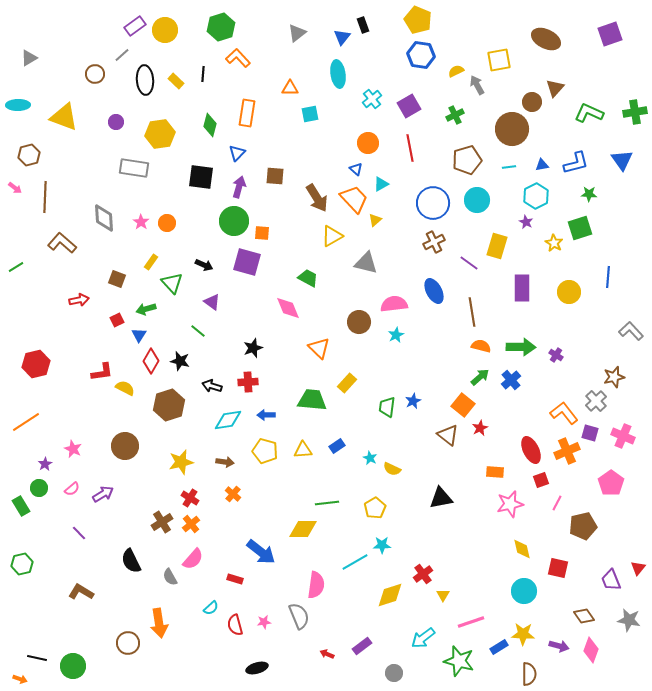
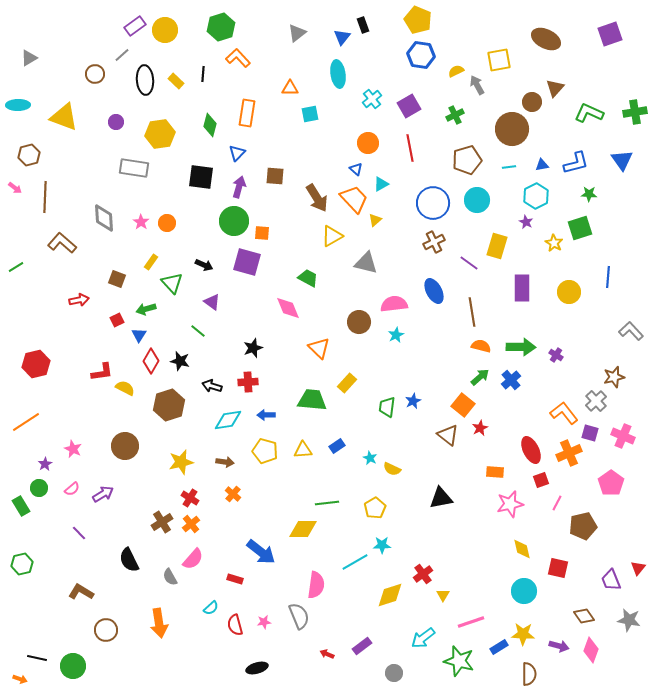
orange cross at (567, 451): moved 2 px right, 2 px down
black semicircle at (131, 561): moved 2 px left, 1 px up
brown circle at (128, 643): moved 22 px left, 13 px up
